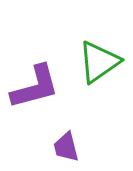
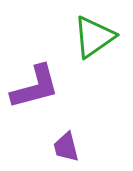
green triangle: moved 5 px left, 25 px up
